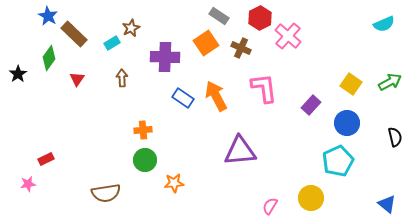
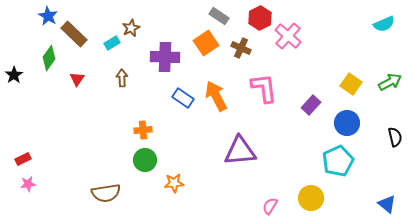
black star: moved 4 px left, 1 px down
red rectangle: moved 23 px left
